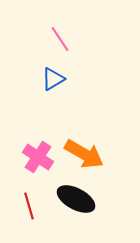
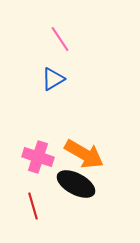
pink cross: rotated 16 degrees counterclockwise
black ellipse: moved 15 px up
red line: moved 4 px right
